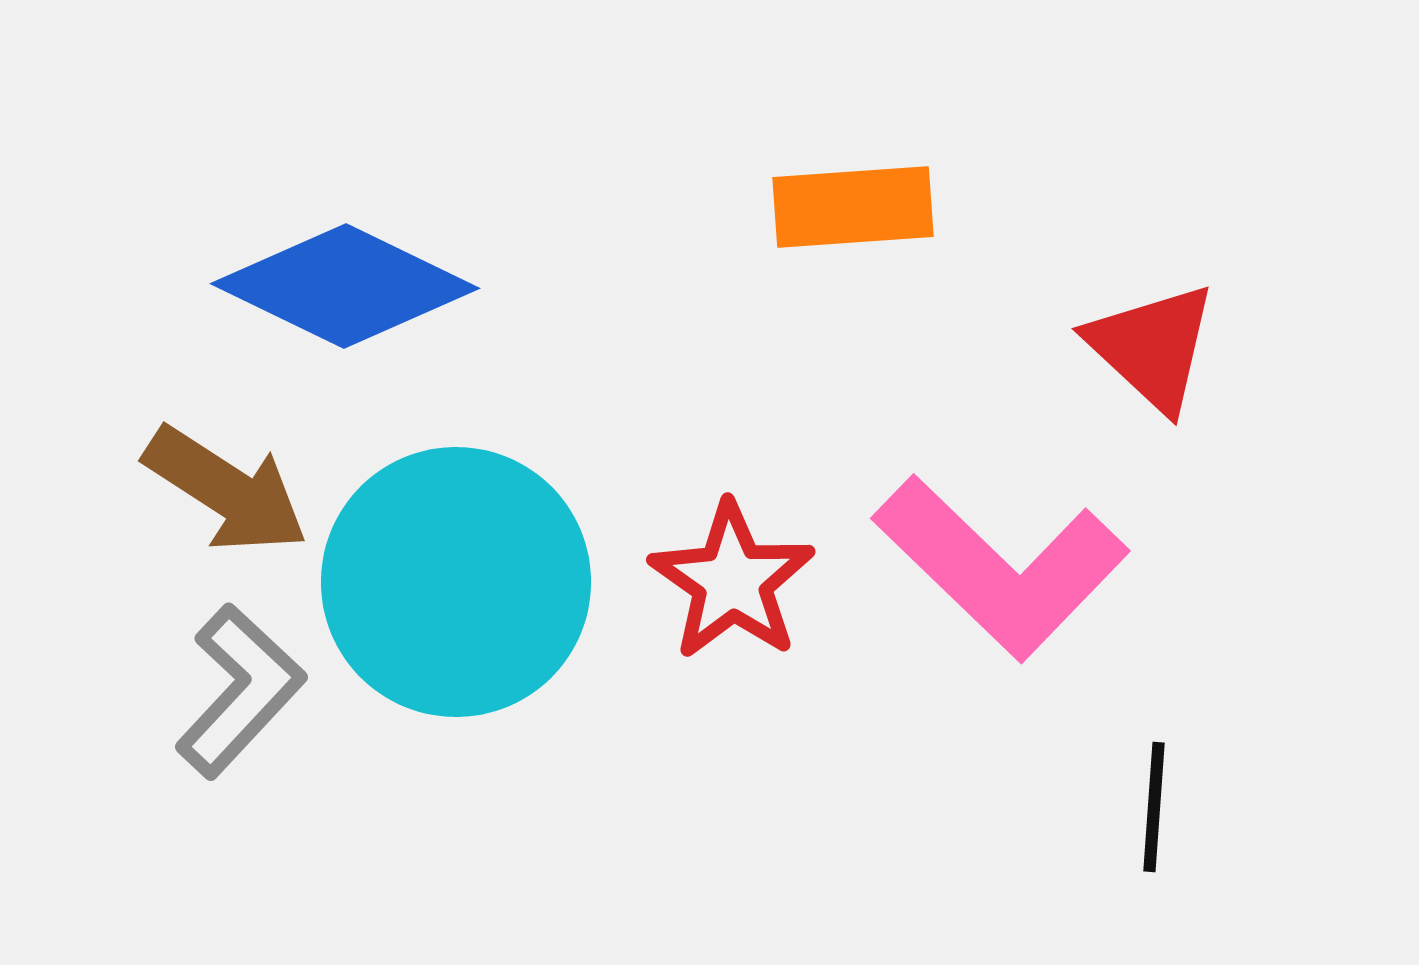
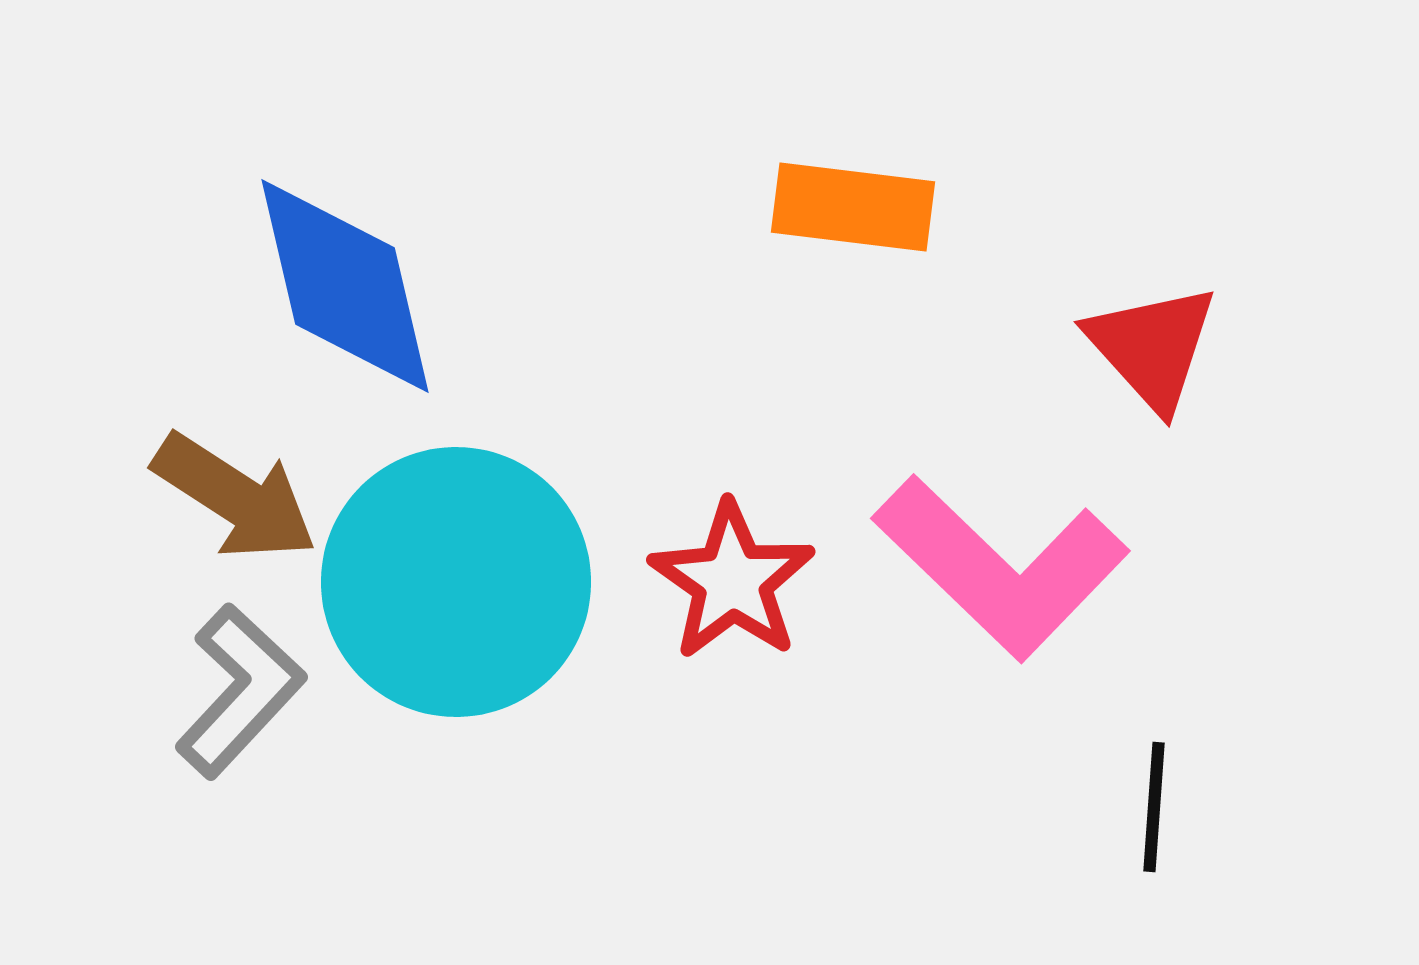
orange rectangle: rotated 11 degrees clockwise
blue diamond: rotated 51 degrees clockwise
red triangle: rotated 5 degrees clockwise
brown arrow: moved 9 px right, 7 px down
